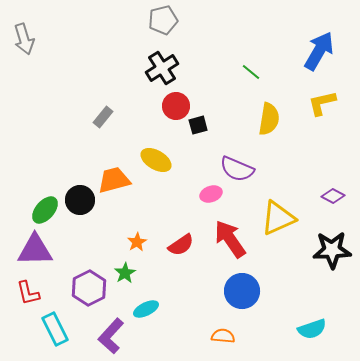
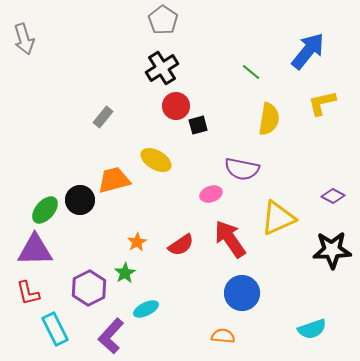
gray pentagon: rotated 24 degrees counterclockwise
blue arrow: moved 11 px left; rotated 9 degrees clockwise
purple semicircle: moved 5 px right; rotated 12 degrees counterclockwise
blue circle: moved 2 px down
